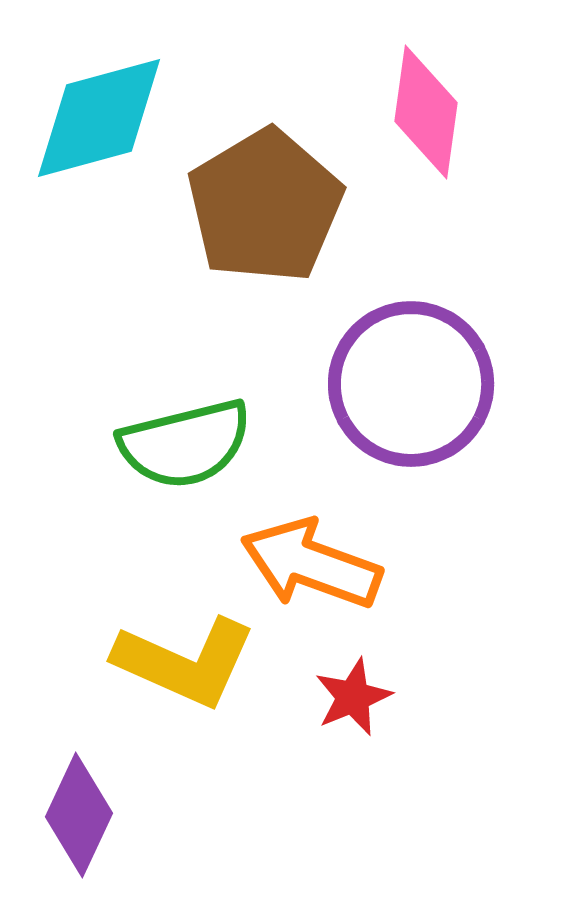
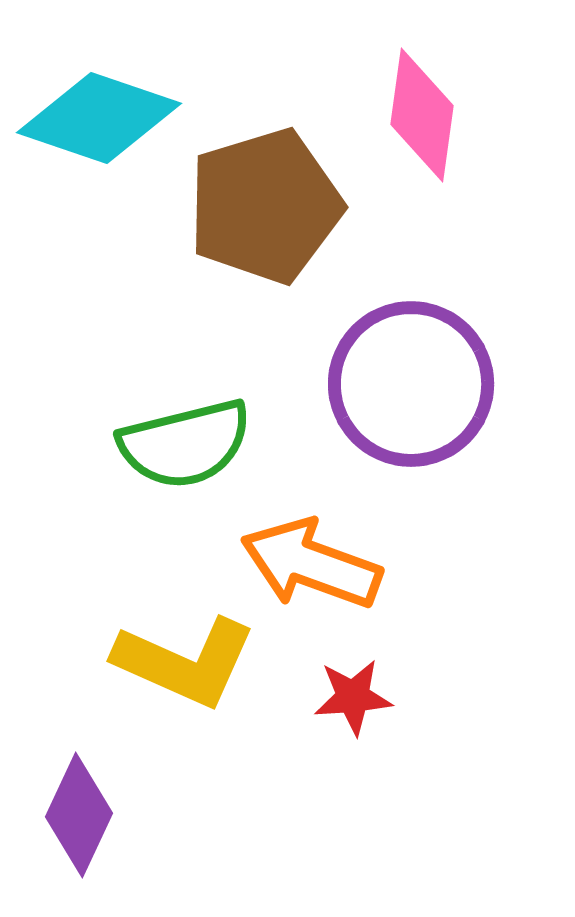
pink diamond: moved 4 px left, 3 px down
cyan diamond: rotated 34 degrees clockwise
brown pentagon: rotated 14 degrees clockwise
red star: rotated 18 degrees clockwise
